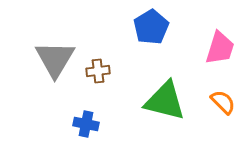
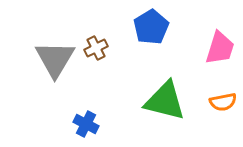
brown cross: moved 2 px left, 23 px up; rotated 20 degrees counterclockwise
orange semicircle: rotated 124 degrees clockwise
blue cross: rotated 15 degrees clockwise
